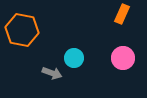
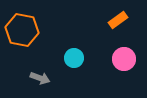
orange rectangle: moved 4 px left, 6 px down; rotated 30 degrees clockwise
pink circle: moved 1 px right, 1 px down
gray arrow: moved 12 px left, 5 px down
